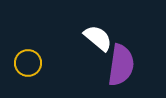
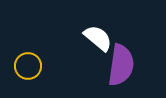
yellow circle: moved 3 px down
